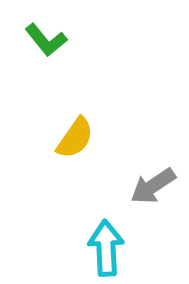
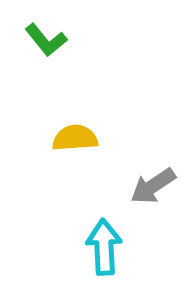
yellow semicircle: rotated 129 degrees counterclockwise
cyan arrow: moved 2 px left, 1 px up
